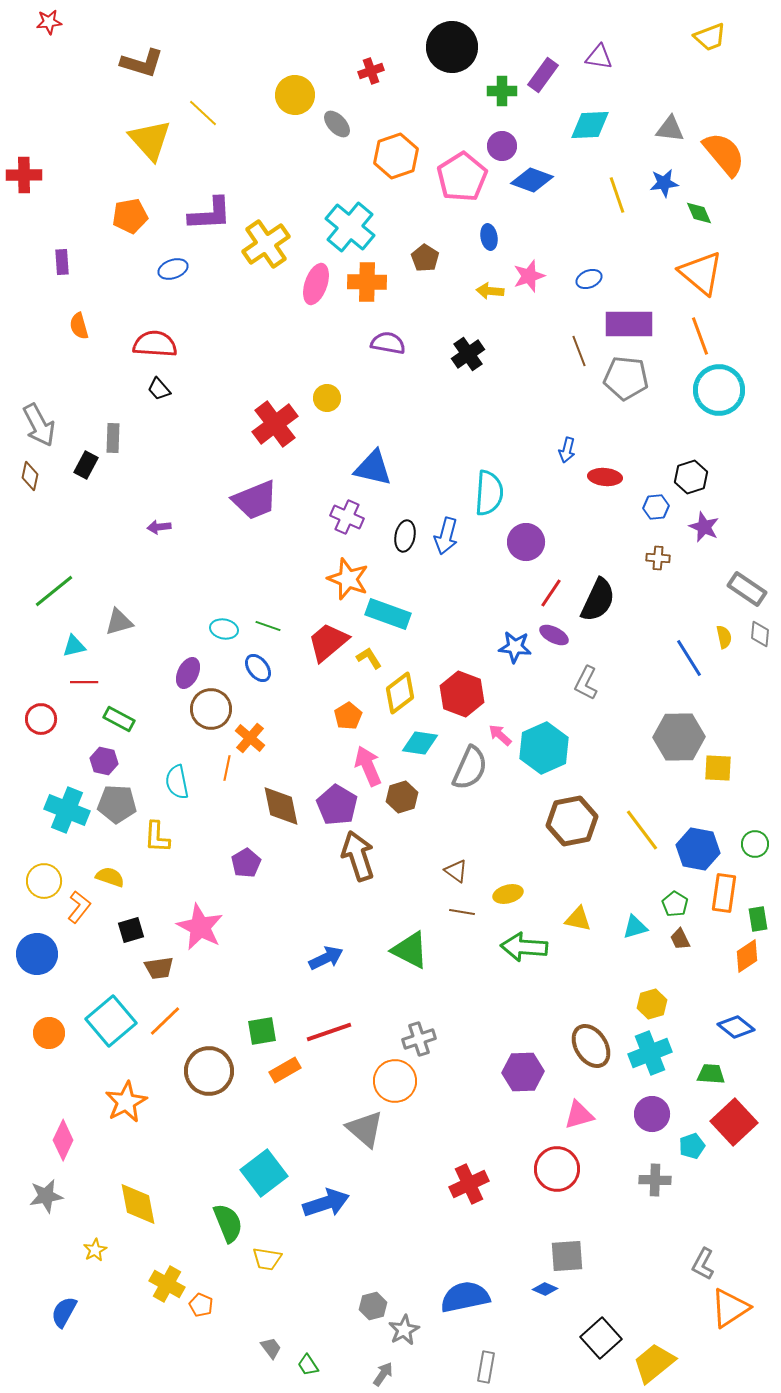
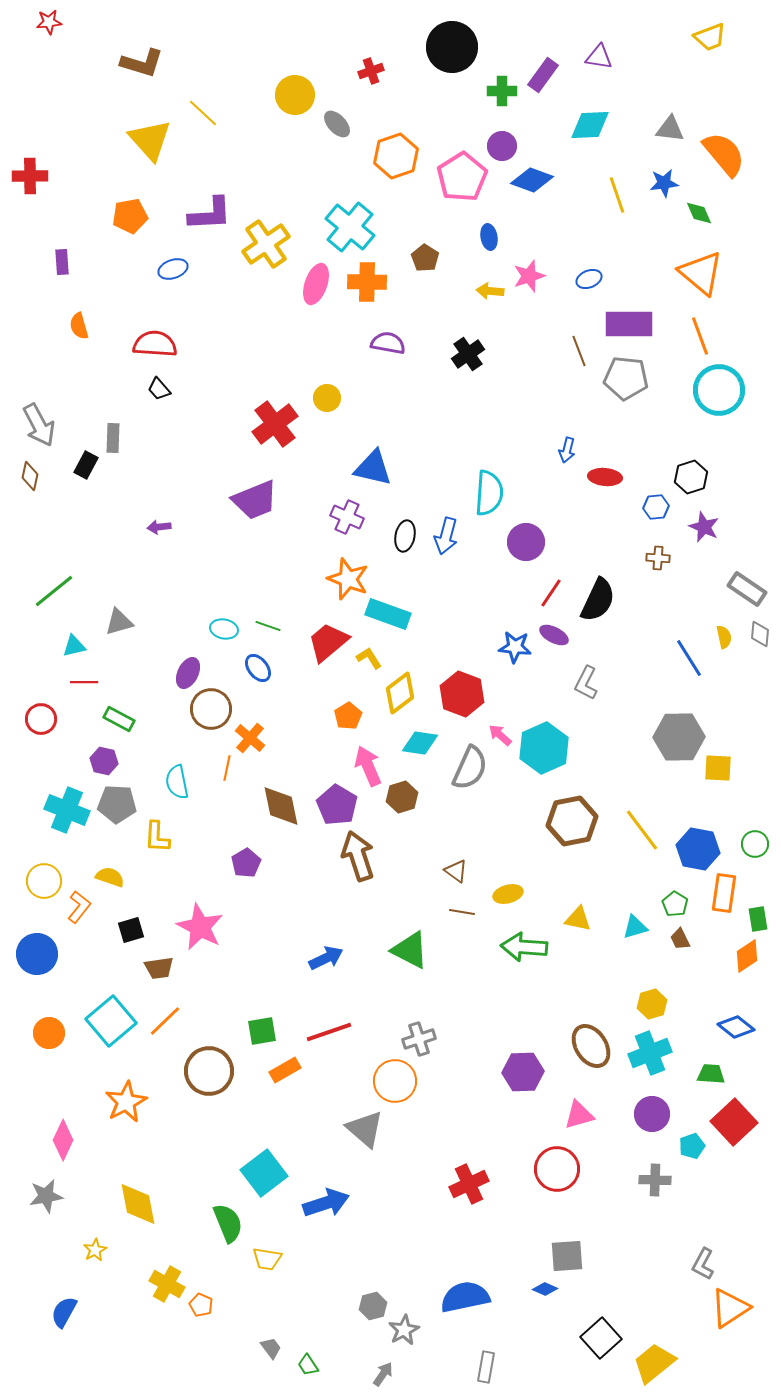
red cross at (24, 175): moved 6 px right, 1 px down
